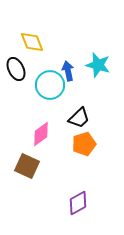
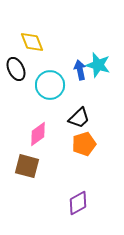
blue arrow: moved 12 px right, 1 px up
pink diamond: moved 3 px left
brown square: rotated 10 degrees counterclockwise
